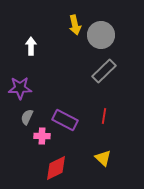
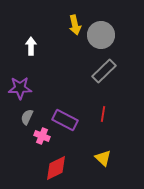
red line: moved 1 px left, 2 px up
pink cross: rotated 21 degrees clockwise
